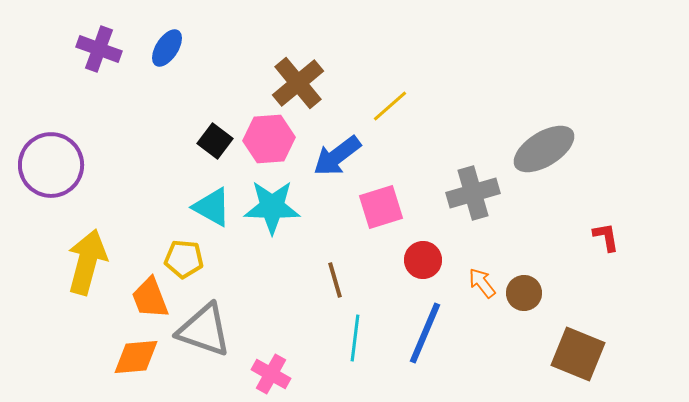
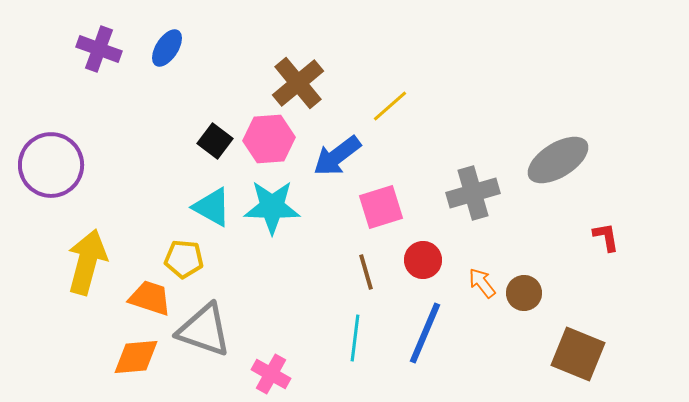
gray ellipse: moved 14 px right, 11 px down
brown line: moved 31 px right, 8 px up
orange trapezoid: rotated 129 degrees clockwise
